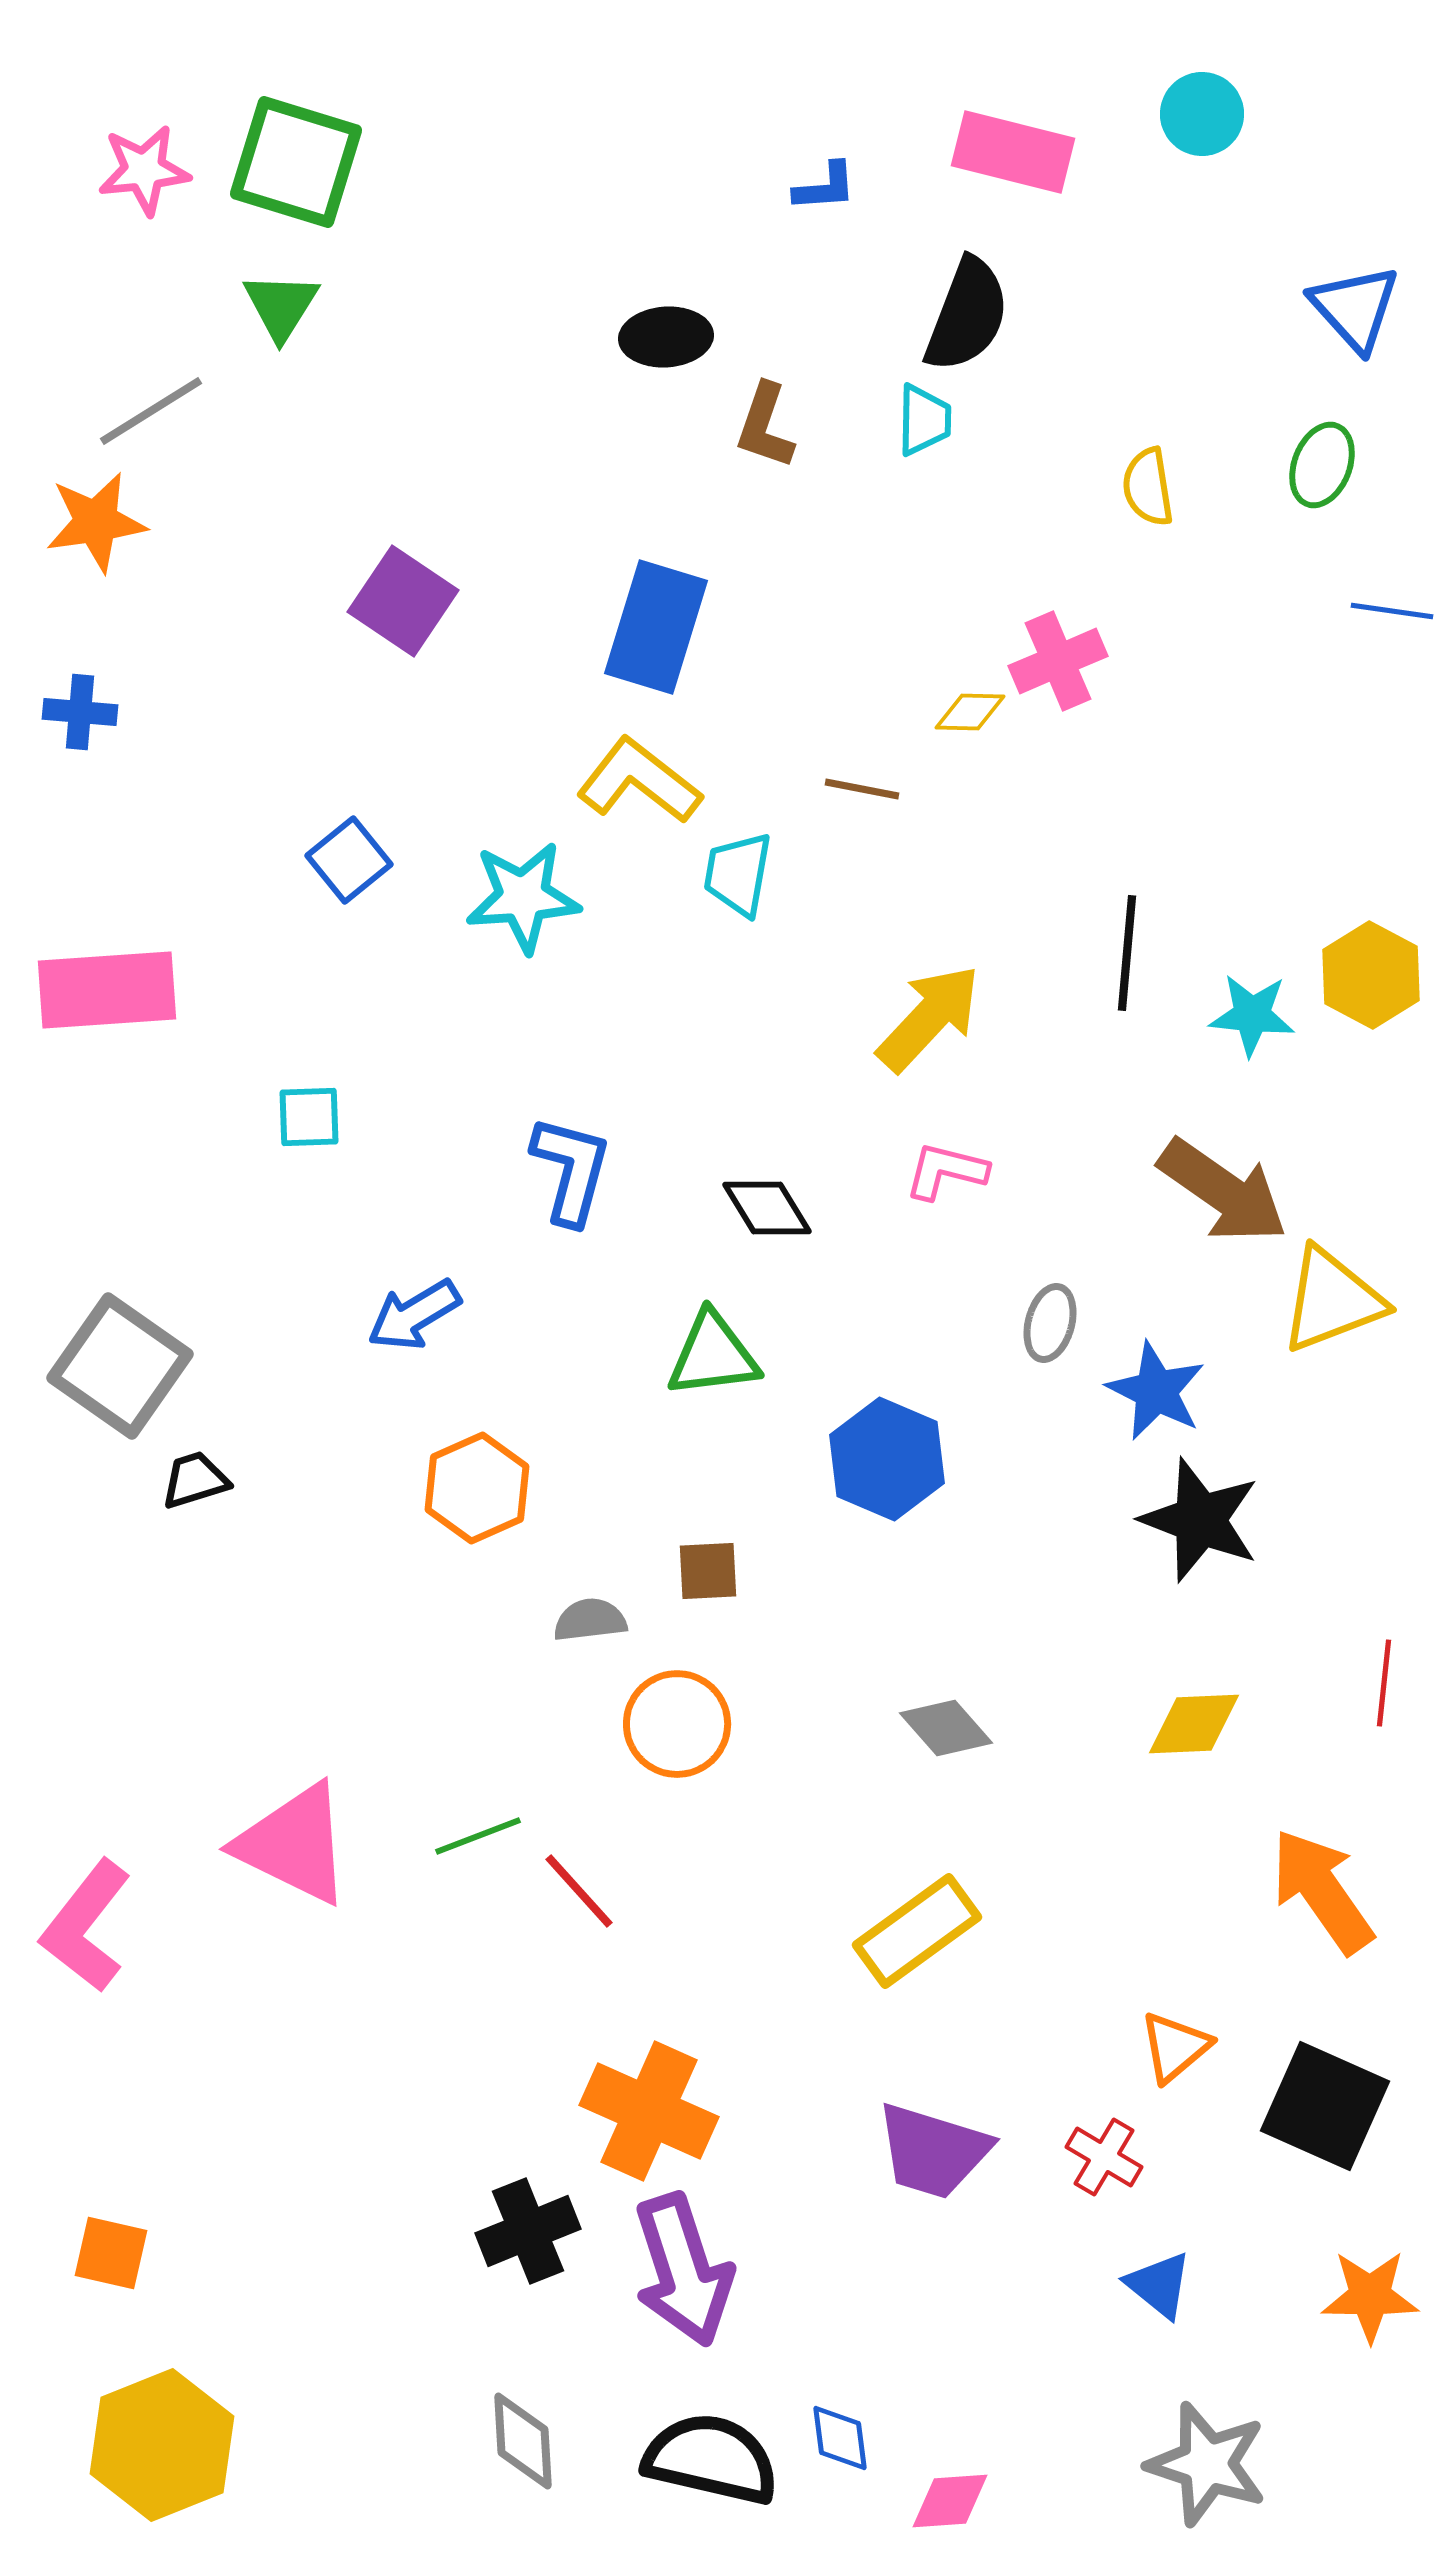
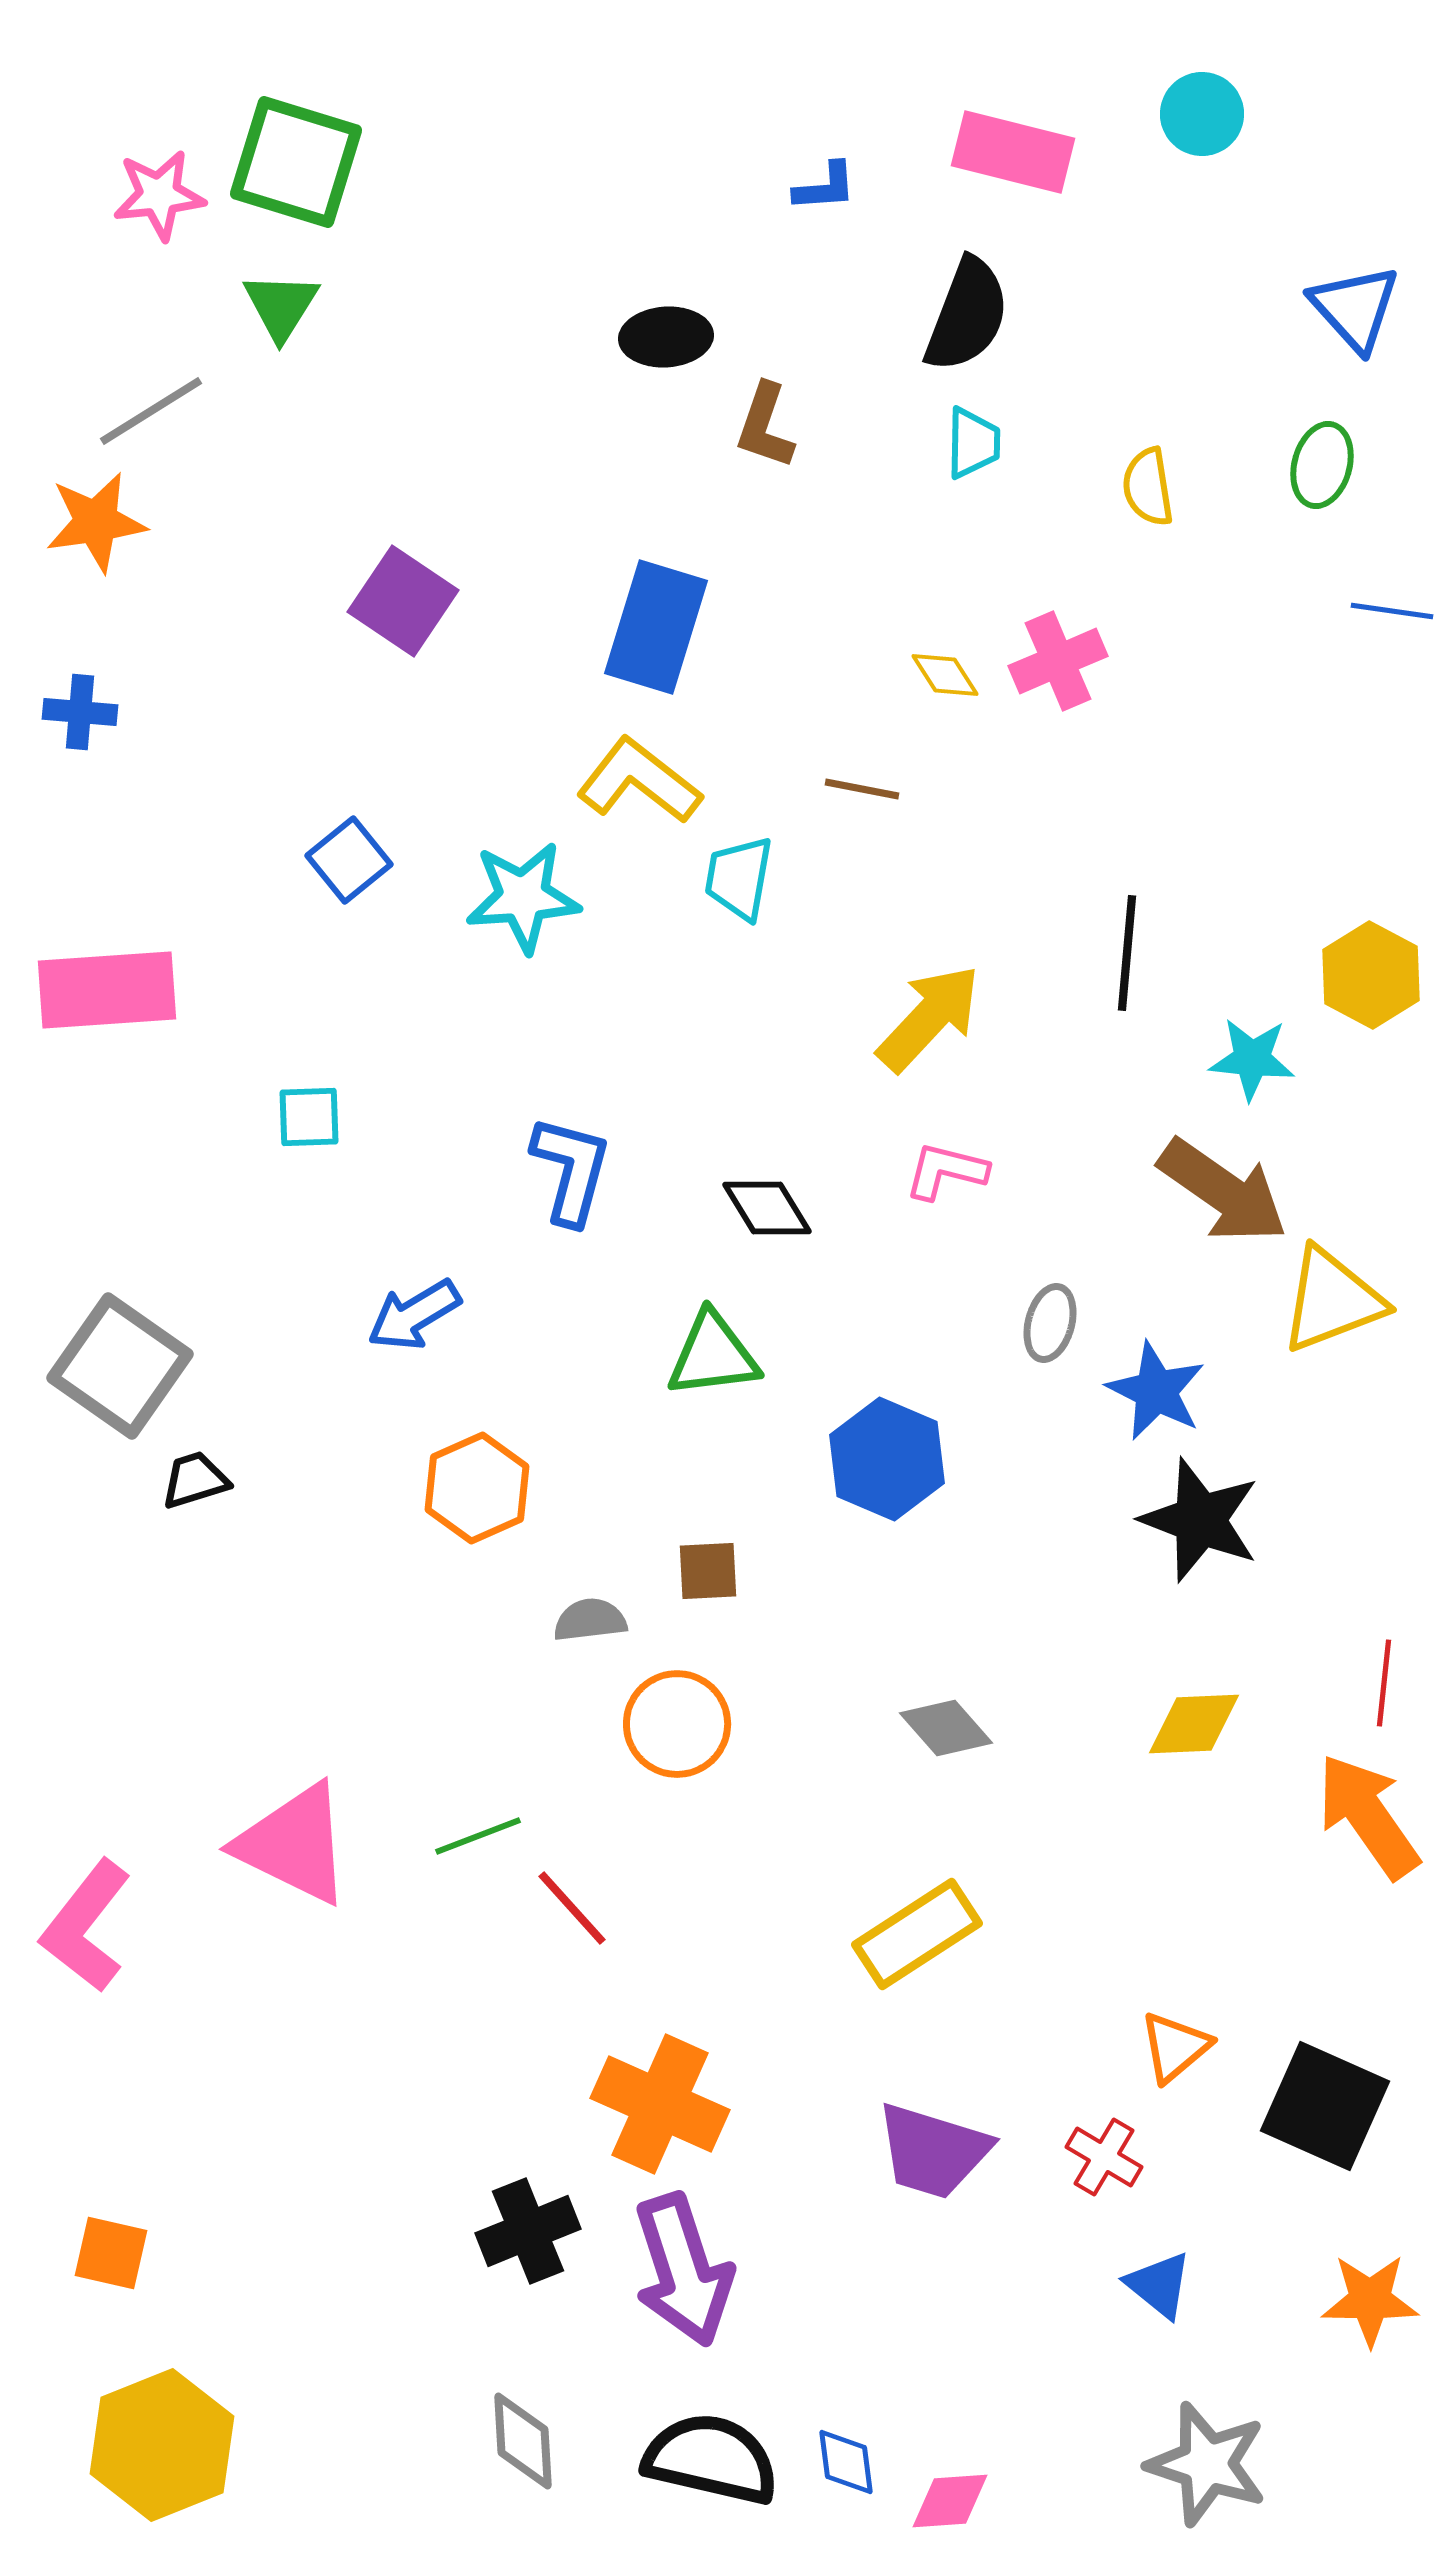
pink star at (144, 170): moved 15 px right, 25 px down
cyan trapezoid at (924, 420): moved 49 px right, 23 px down
green ellipse at (1322, 465): rotated 6 degrees counterclockwise
yellow diamond at (970, 712): moved 25 px left, 37 px up; rotated 56 degrees clockwise
cyan trapezoid at (738, 874): moved 1 px right, 4 px down
cyan star at (1252, 1015): moved 44 px down
red line at (579, 1891): moved 7 px left, 17 px down
orange arrow at (1322, 1891): moved 46 px right, 75 px up
yellow rectangle at (917, 1931): moved 3 px down; rotated 3 degrees clockwise
orange cross at (649, 2111): moved 11 px right, 7 px up
orange star at (1370, 2296): moved 4 px down
blue diamond at (840, 2438): moved 6 px right, 24 px down
